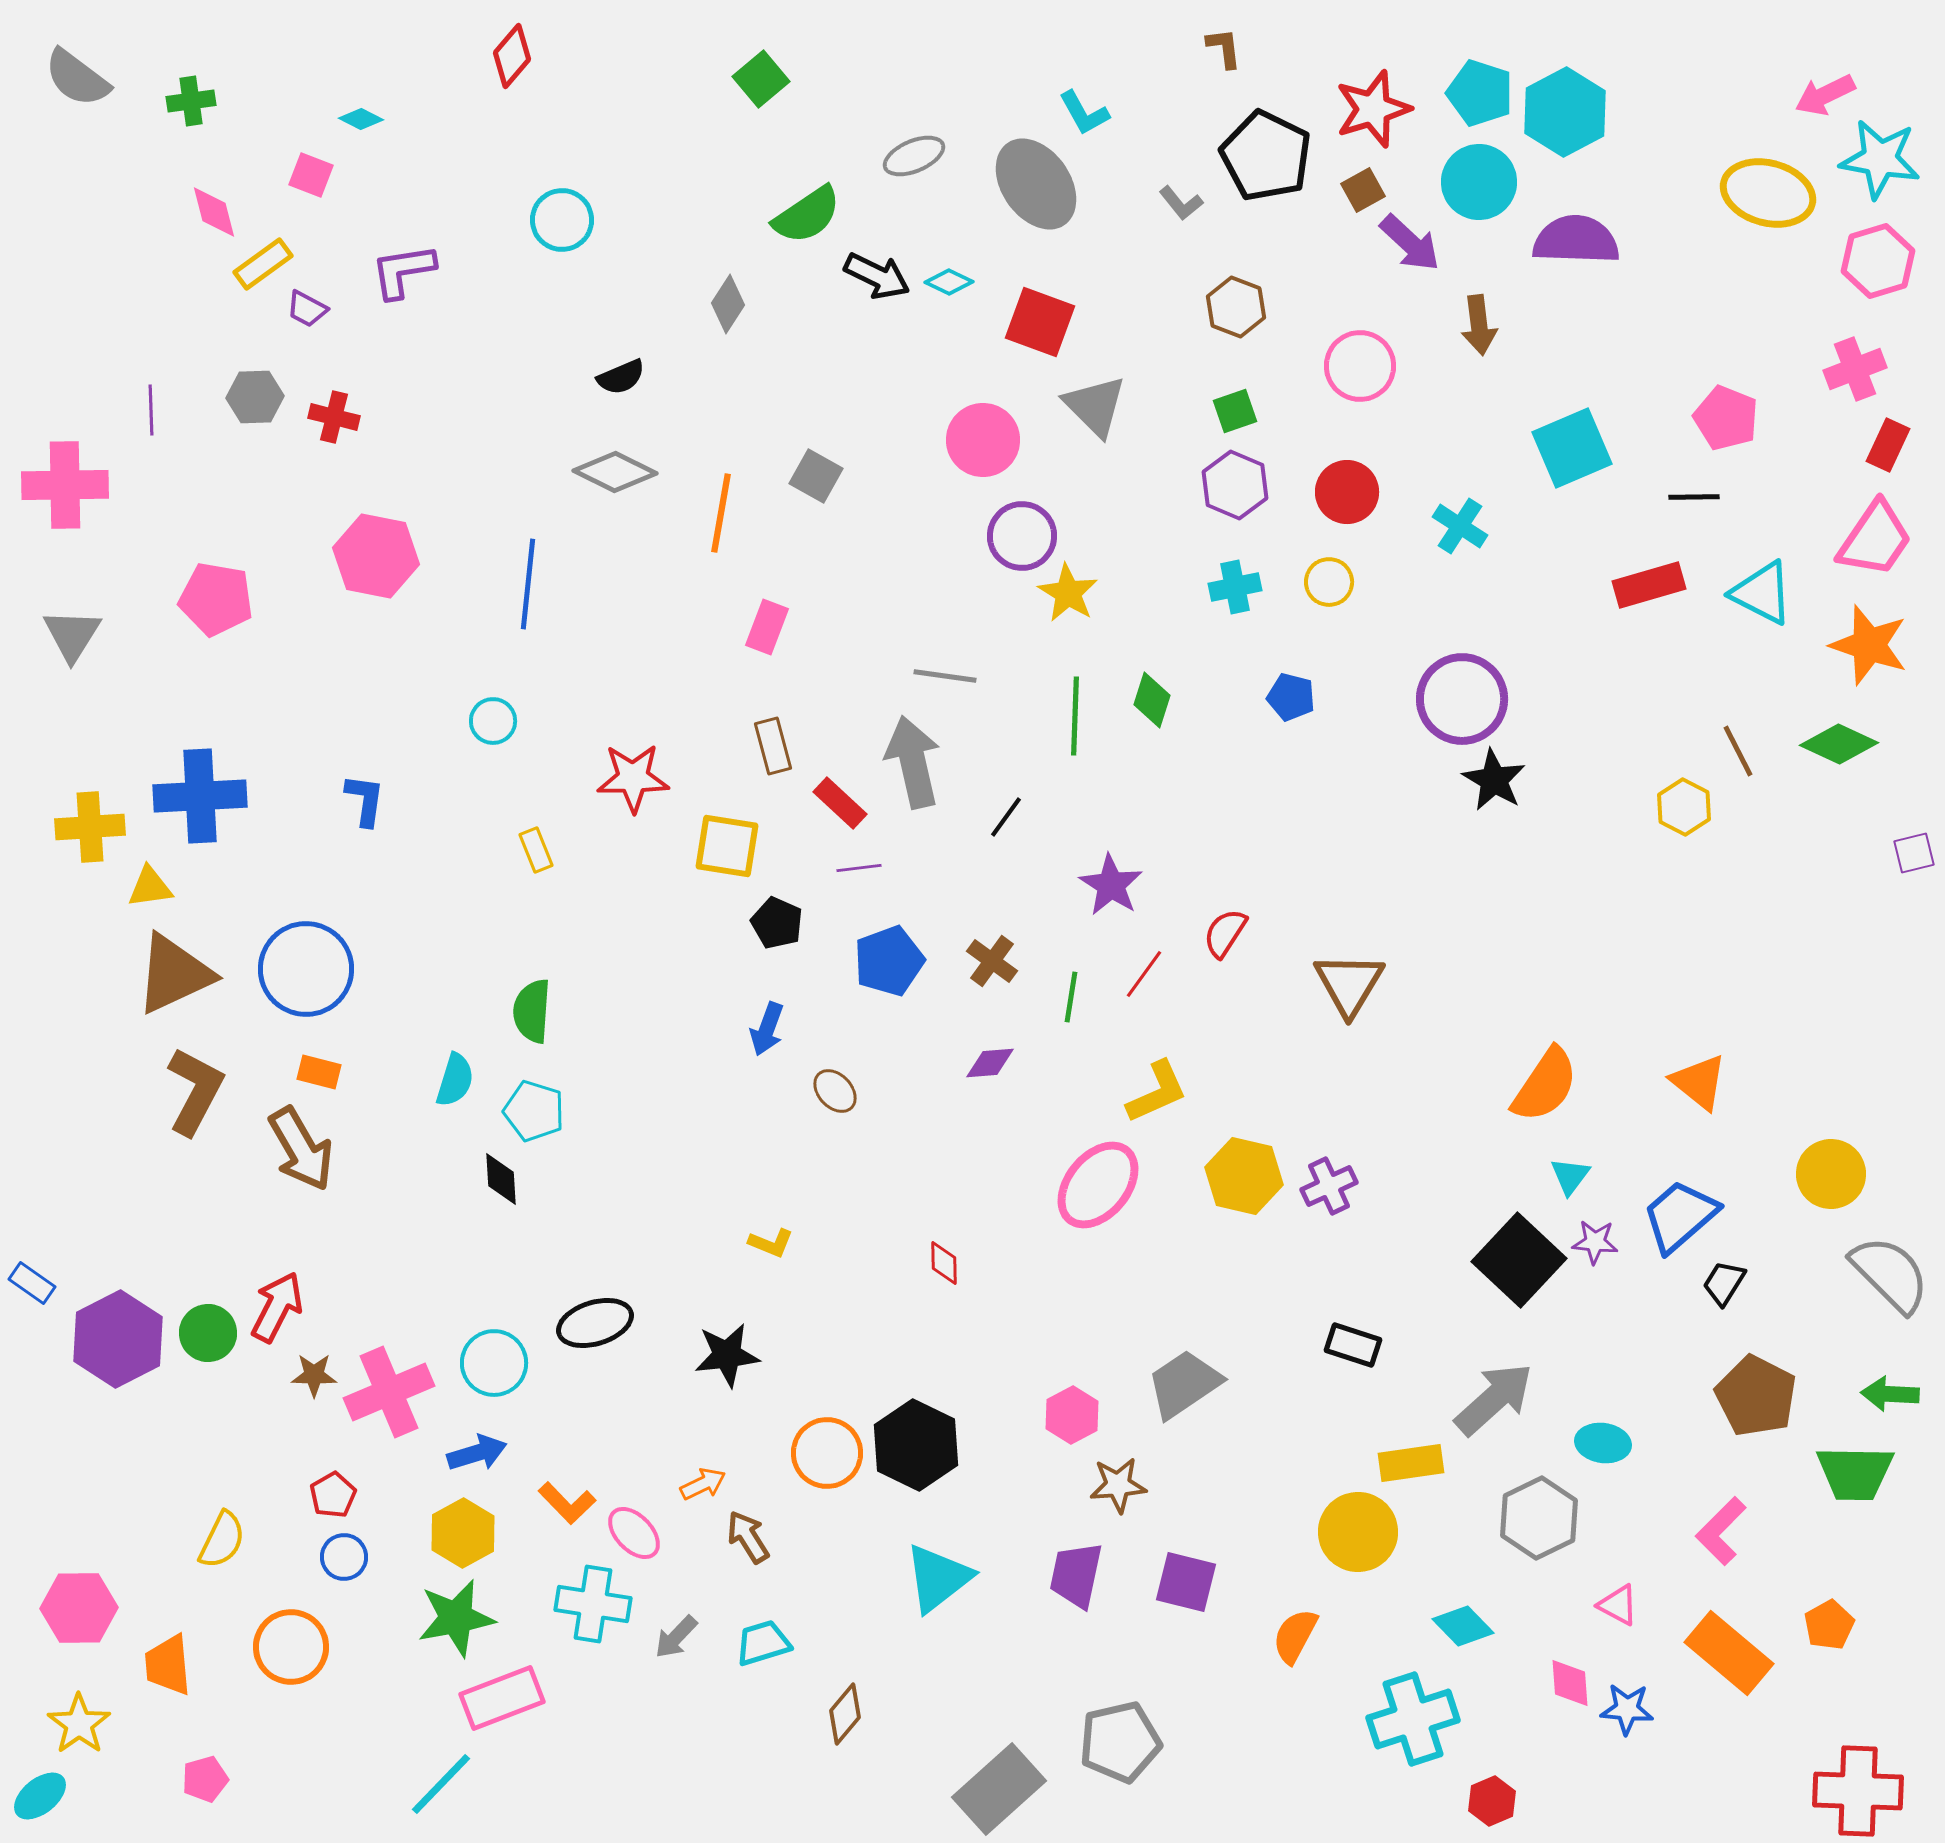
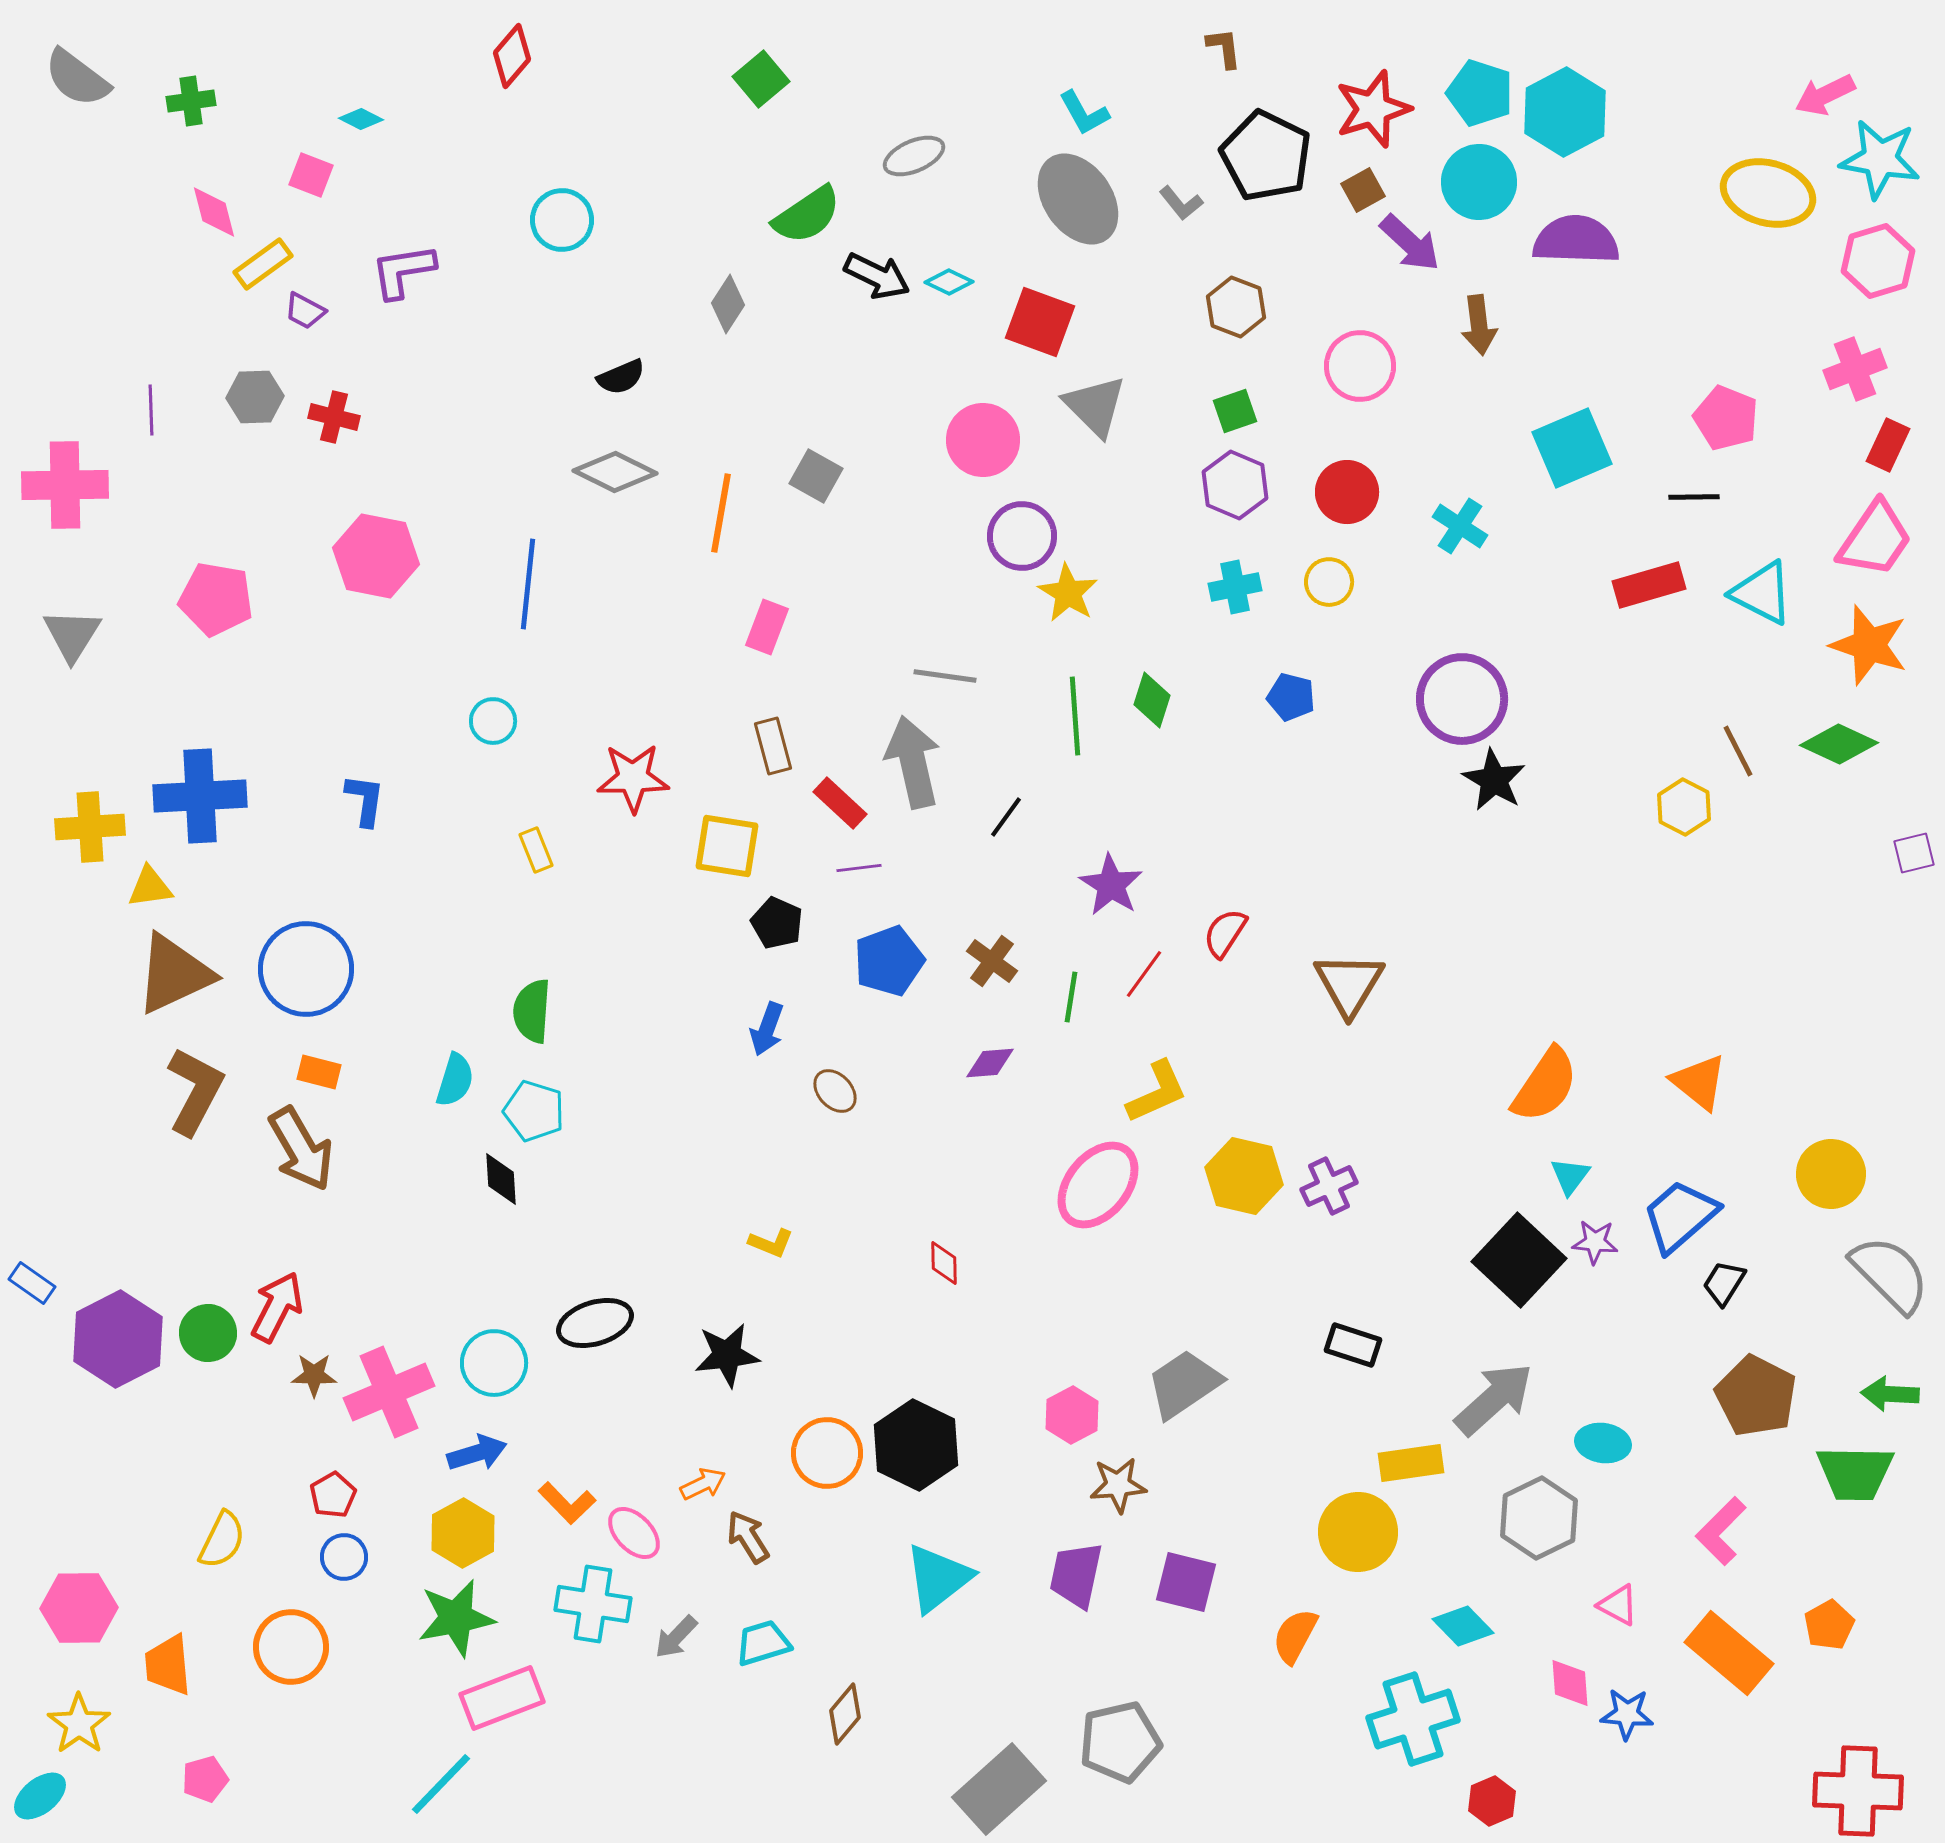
gray ellipse at (1036, 184): moved 42 px right, 15 px down
purple trapezoid at (307, 309): moved 2 px left, 2 px down
green line at (1075, 716): rotated 6 degrees counterclockwise
blue star at (1627, 1709): moved 5 px down
